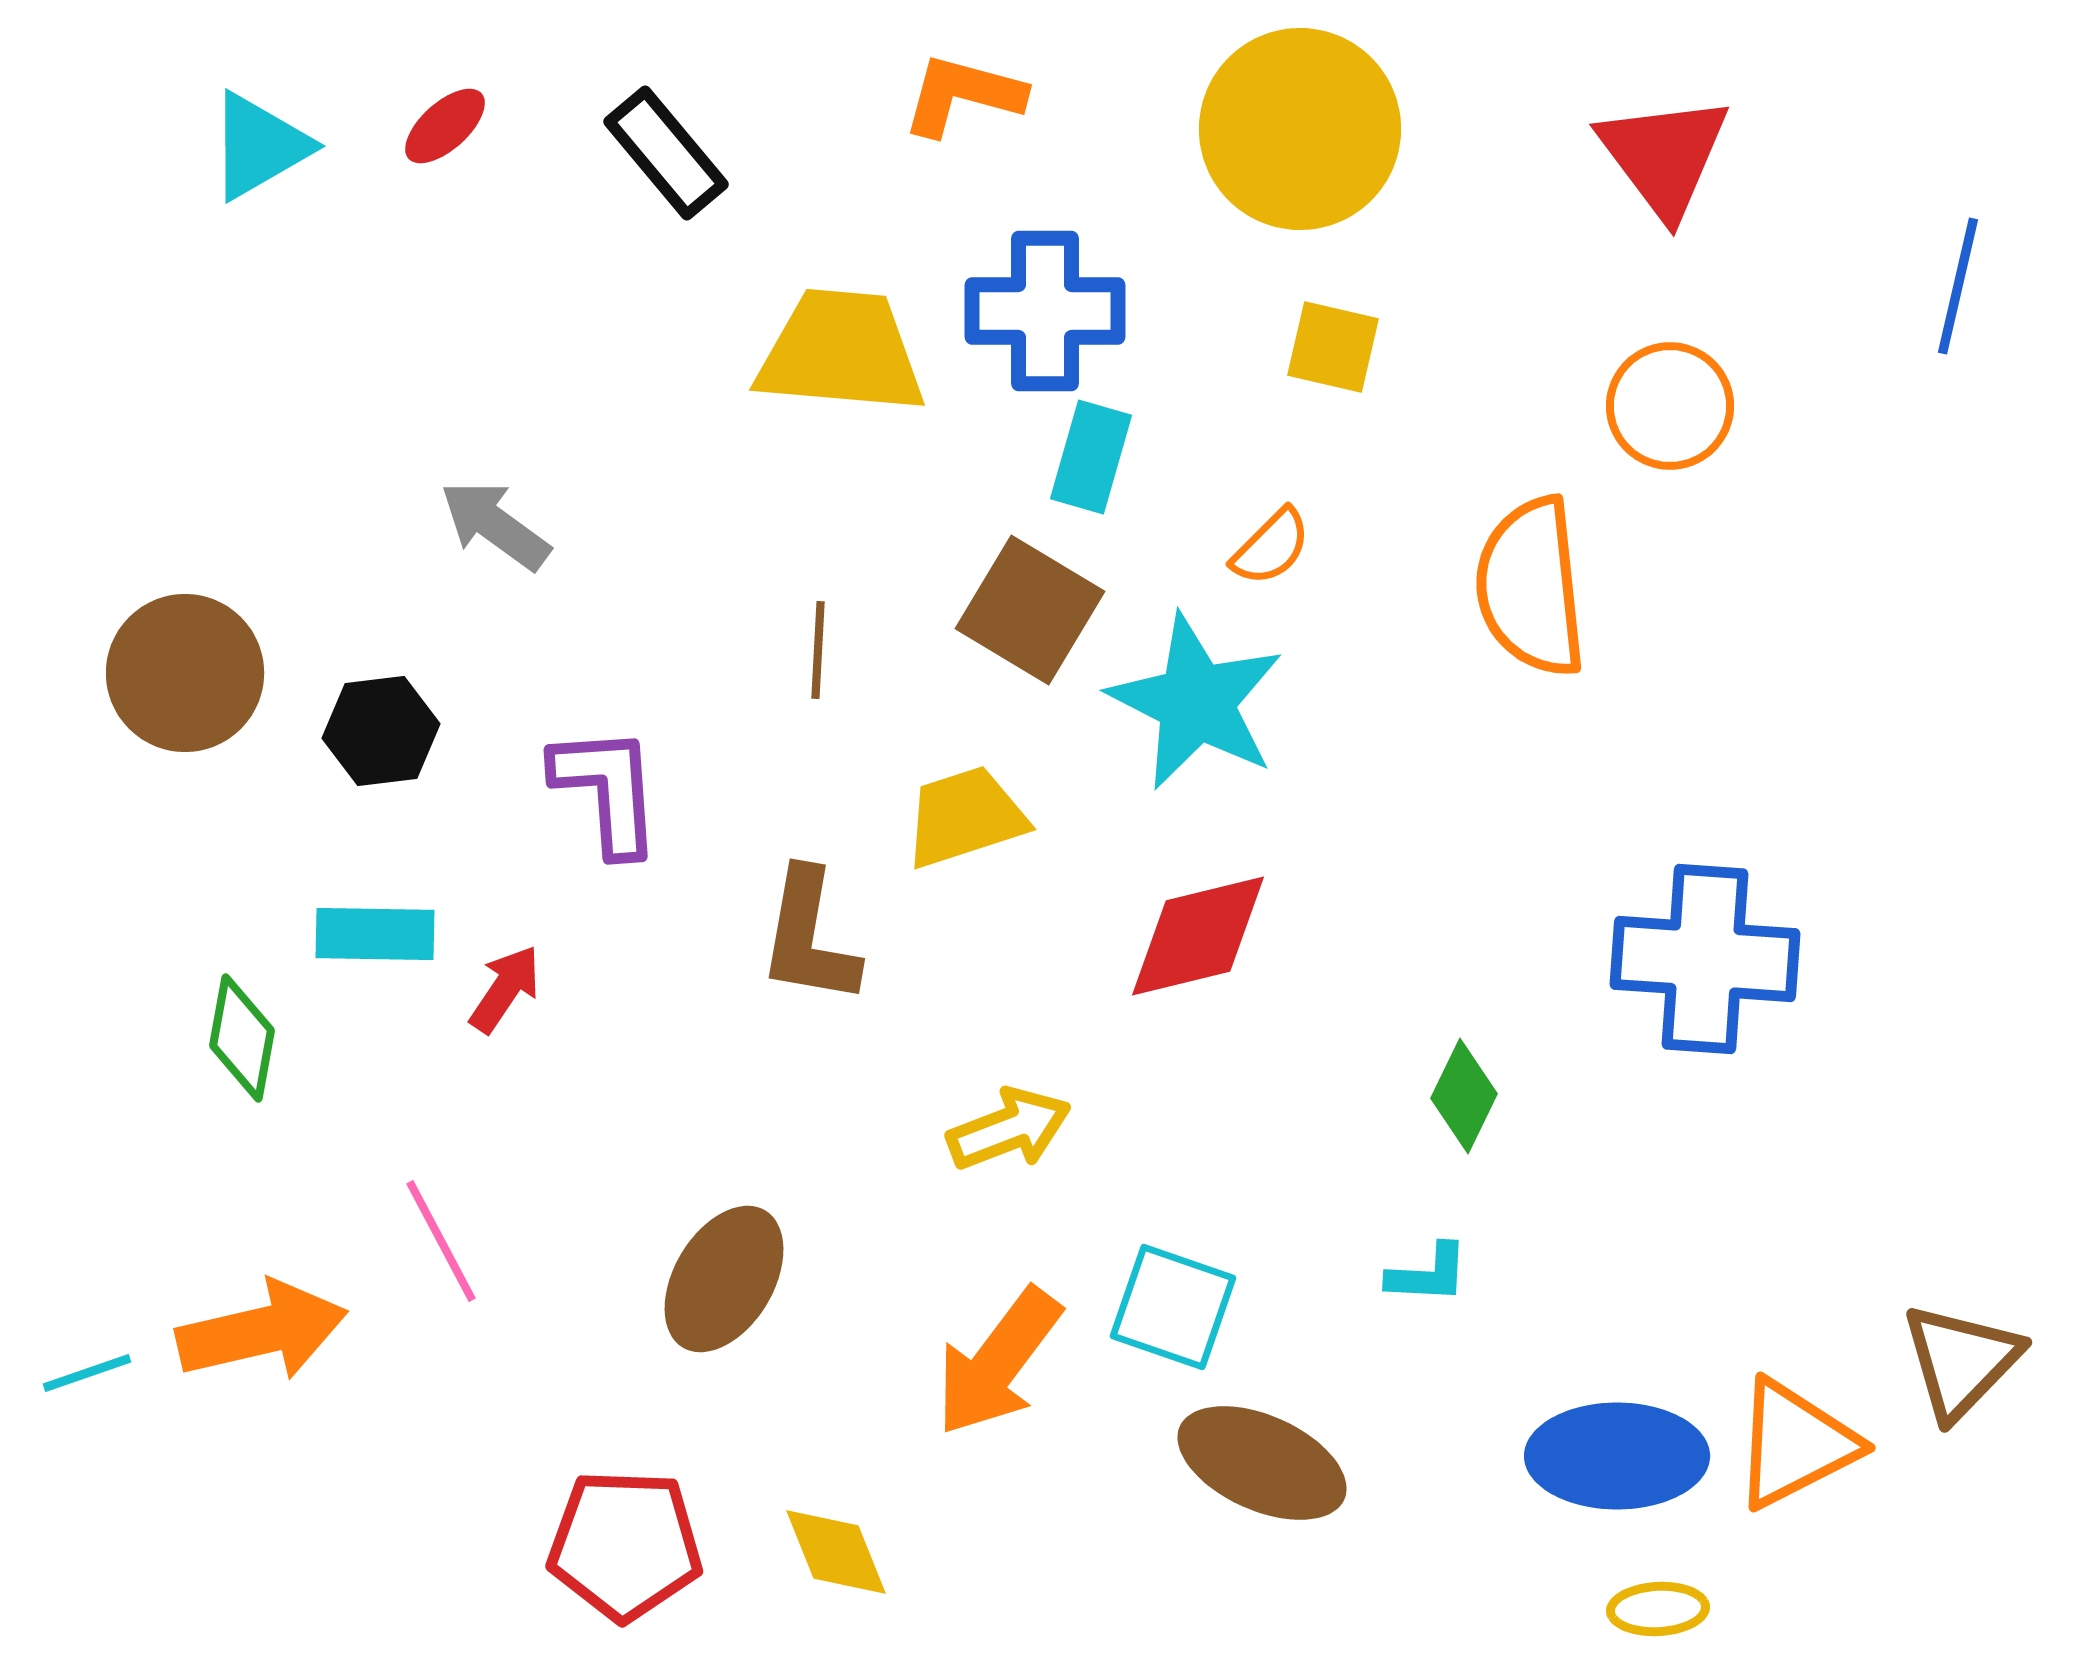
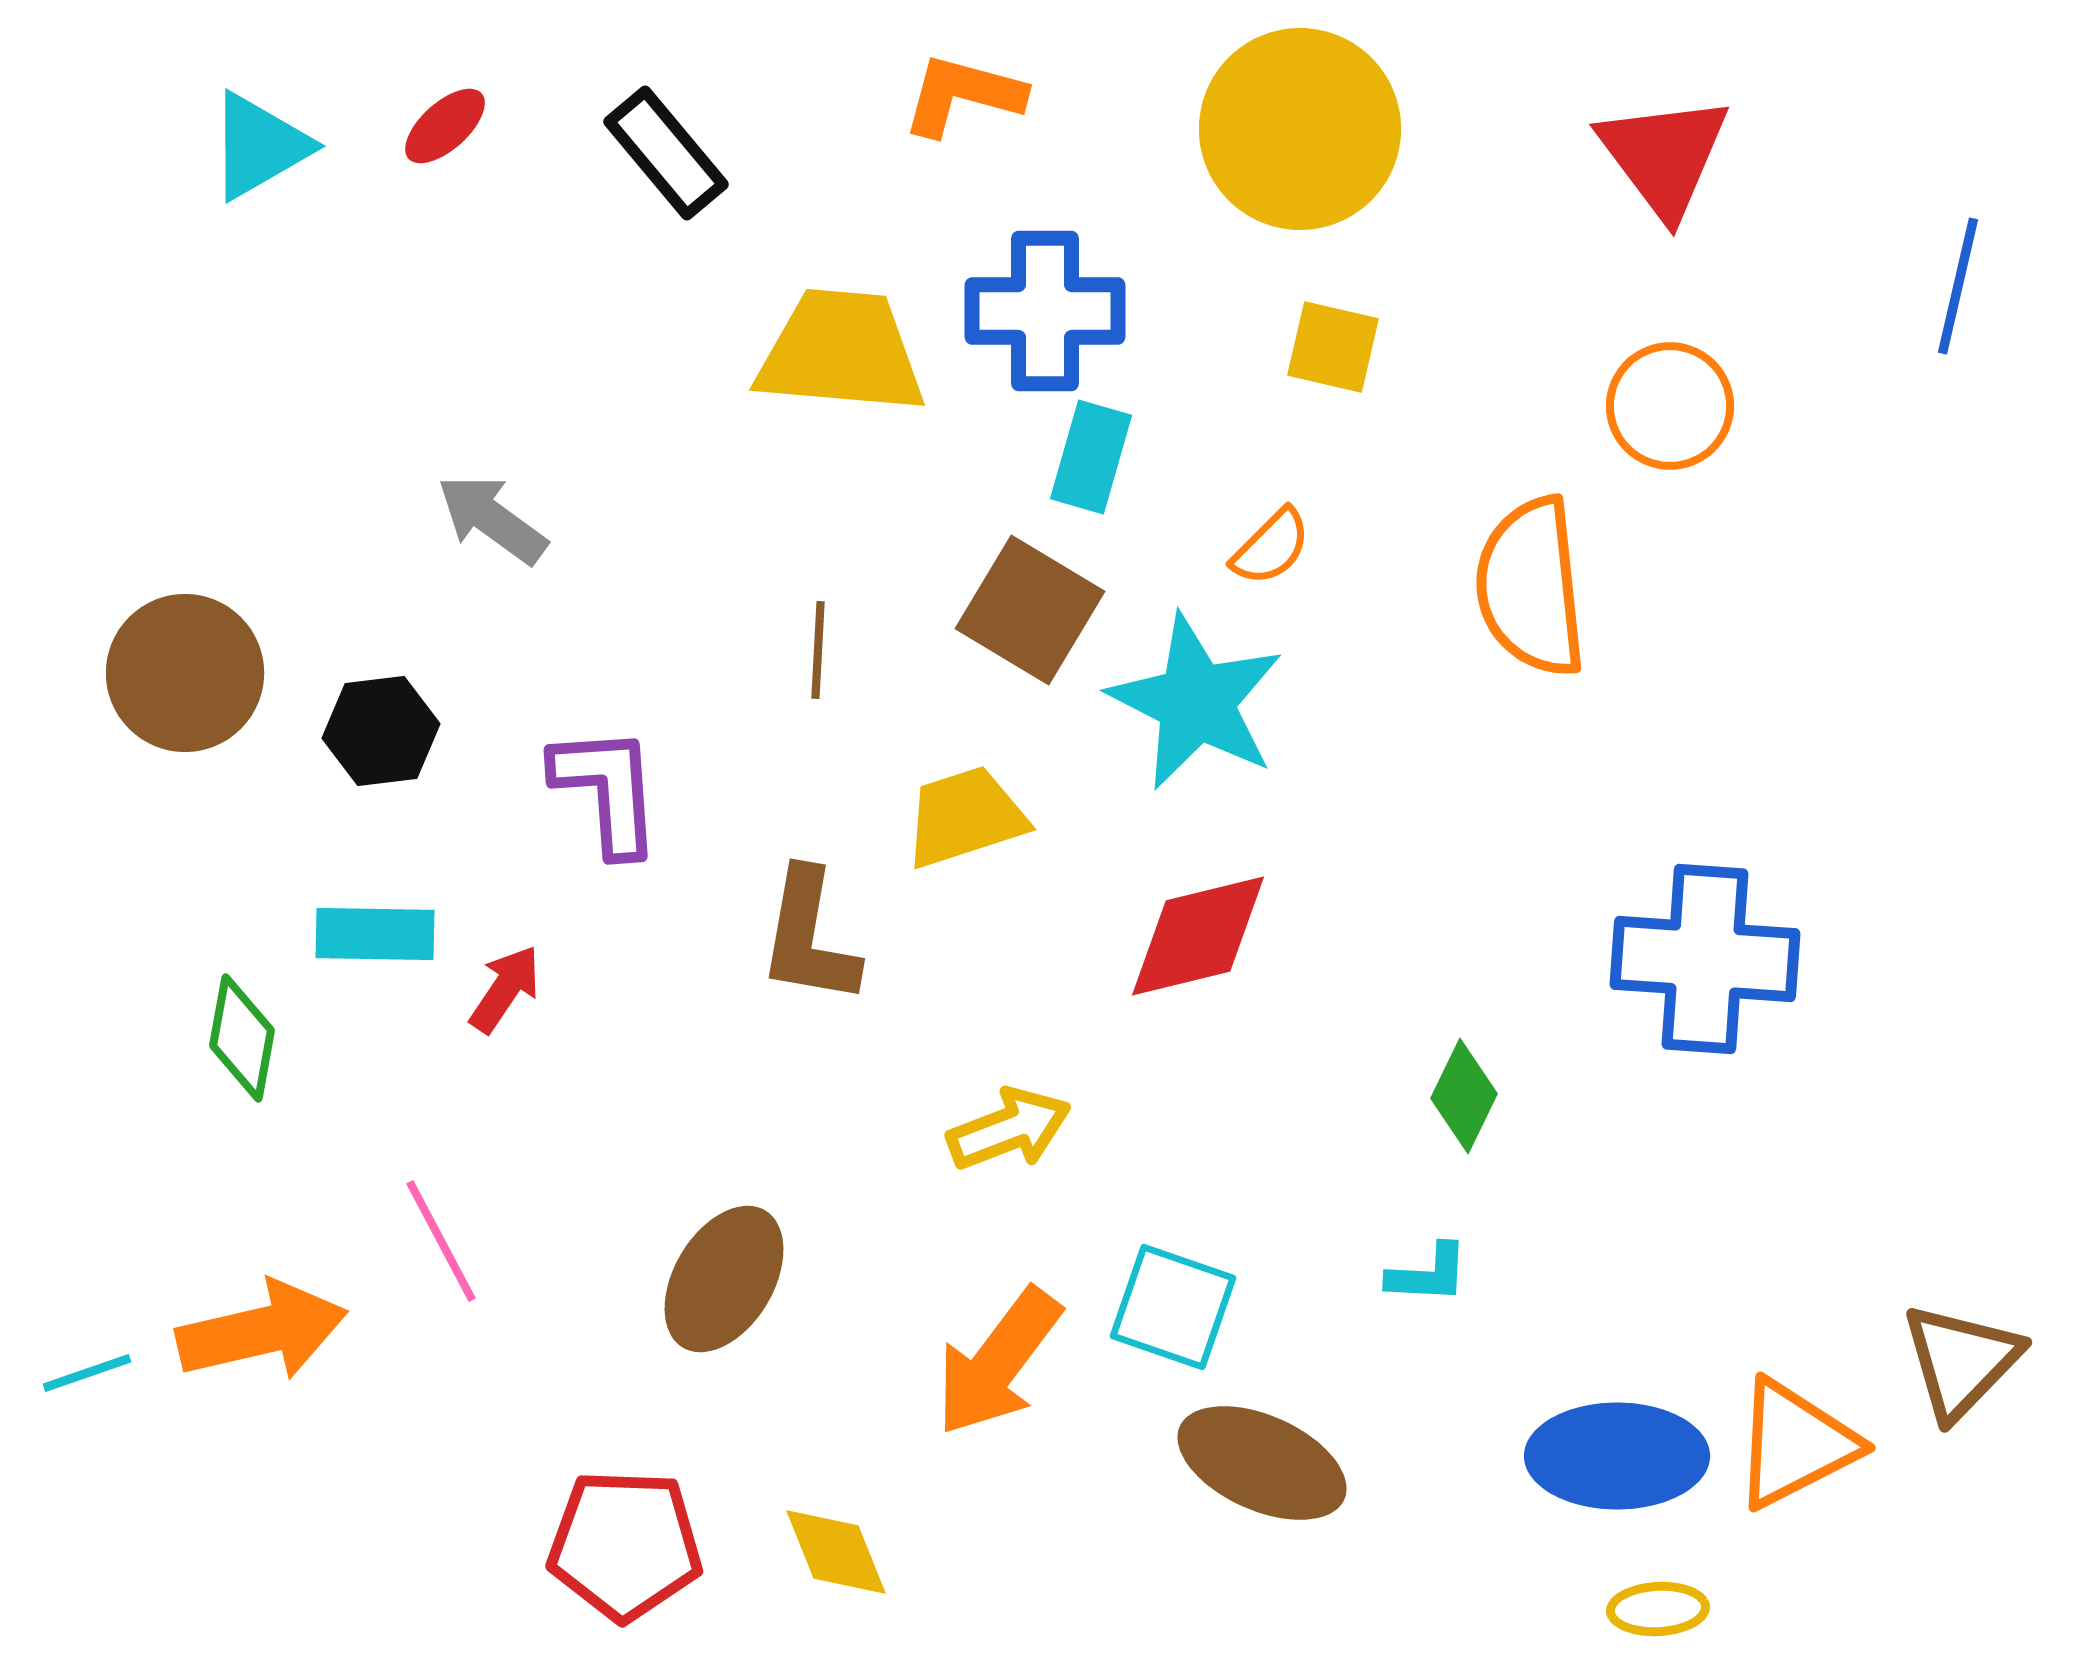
gray arrow at (495, 525): moved 3 px left, 6 px up
